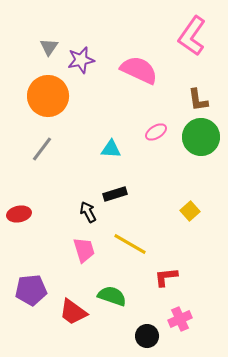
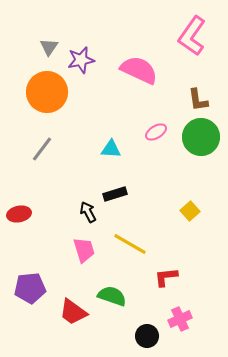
orange circle: moved 1 px left, 4 px up
purple pentagon: moved 1 px left, 2 px up
